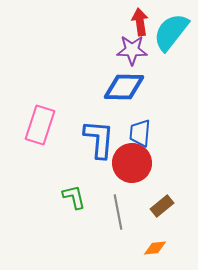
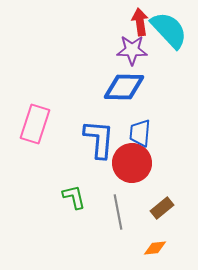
cyan semicircle: moved 2 px left, 2 px up; rotated 99 degrees clockwise
pink rectangle: moved 5 px left, 1 px up
brown rectangle: moved 2 px down
